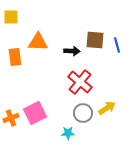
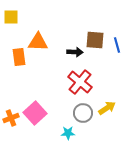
black arrow: moved 3 px right, 1 px down
orange rectangle: moved 4 px right
pink square: rotated 15 degrees counterclockwise
